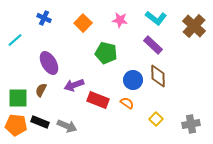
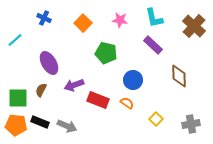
cyan L-shape: moved 2 px left; rotated 40 degrees clockwise
brown diamond: moved 21 px right
